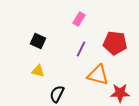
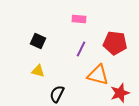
pink rectangle: rotated 64 degrees clockwise
red star: rotated 18 degrees counterclockwise
